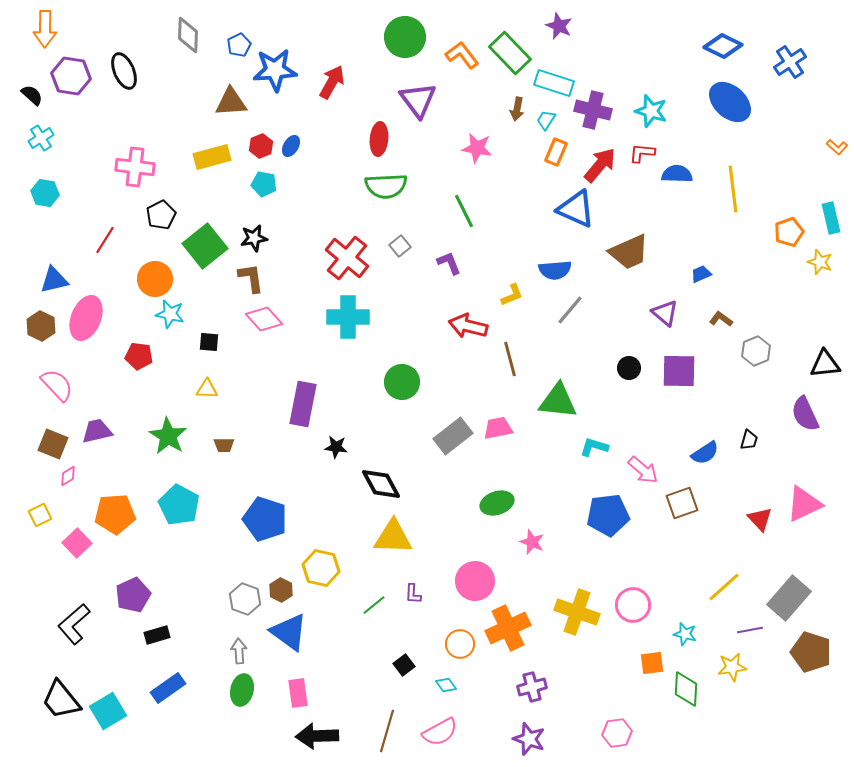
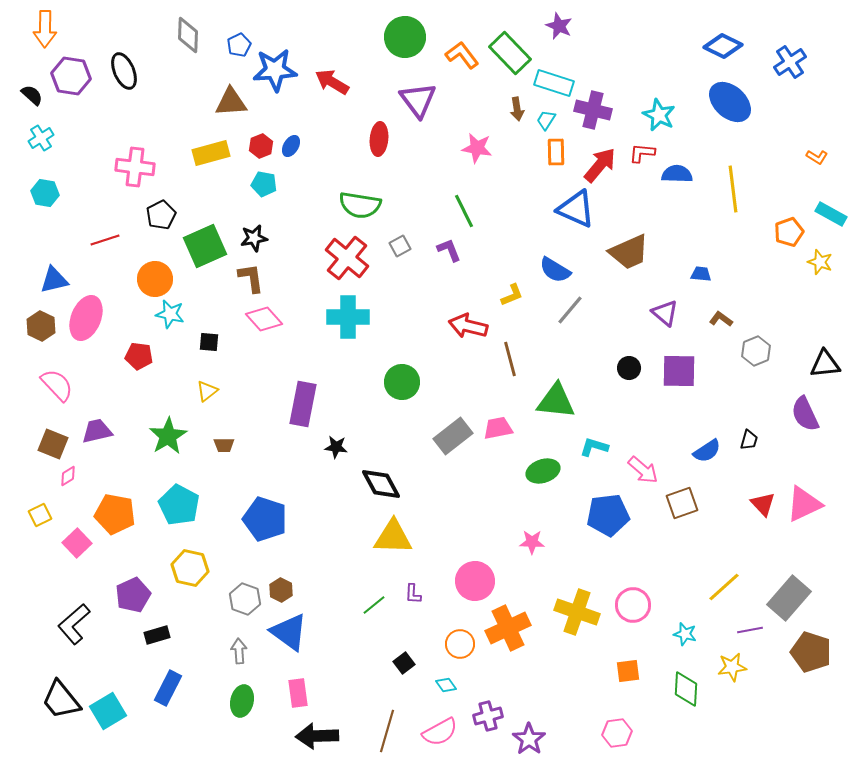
red arrow at (332, 82): rotated 88 degrees counterclockwise
brown arrow at (517, 109): rotated 20 degrees counterclockwise
cyan star at (651, 111): moved 8 px right, 4 px down; rotated 8 degrees clockwise
orange L-shape at (837, 147): moved 20 px left, 10 px down; rotated 10 degrees counterclockwise
orange rectangle at (556, 152): rotated 24 degrees counterclockwise
yellow rectangle at (212, 157): moved 1 px left, 4 px up
green semicircle at (386, 186): moved 26 px left, 19 px down; rotated 12 degrees clockwise
cyan rectangle at (831, 218): moved 4 px up; rotated 48 degrees counterclockwise
red line at (105, 240): rotated 40 degrees clockwise
green square at (205, 246): rotated 15 degrees clockwise
gray square at (400, 246): rotated 10 degrees clockwise
purple L-shape at (449, 263): moved 13 px up
blue semicircle at (555, 270): rotated 36 degrees clockwise
blue trapezoid at (701, 274): rotated 30 degrees clockwise
yellow triangle at (207, 389): moved 2 px down; rotated 40 degrees counterclockwise
green triangle at (558, 401): moved 2 px left
green star at (168, 436): rotated 9 degrees clockwise
blue semicircle at (705, 453): moved 2 px right, 2 px up
green ellipse at (497, 503): moved 46 px right, 32 px up
orange pentagon at (115, 514): rotated 15 degrees clockwise
red triangle at (760, 519): moved 3 px right, 15 px up
pink star at (532, 542): rotated 20 degrees counterclockwise
yellow hexagon at (321, 568): moved 131 px left
orange square at (652, 663): moved 24 px left, 8 px down
black square at (404, 665): moved 2 px up
purple cross at (532, 687): moved 44 px left, 29 px down
blue rectangle at (168, 688): rotated 28 degrees counterclockwise
green ellipse at (242, 690): moved 11 px down
purple star at (529, 739): rotated 16 degrees clockwise
